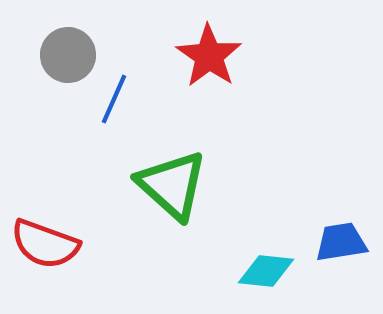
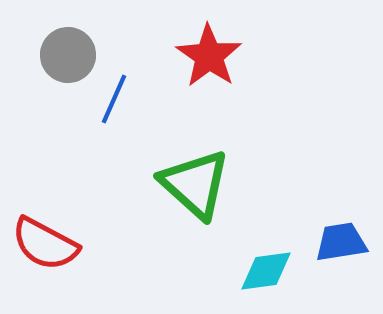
green triangle: moved 23 px right, 1 px up
red semicircle: rotated 8 degrees clockwise
cyan diamond: rotated 14 degrees counterclockwise
